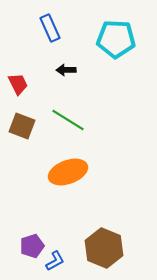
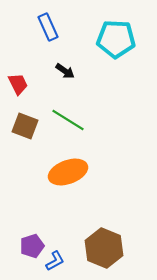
blue rectangle: moved 2 px left, 1 px up
black arrow: moved 1 px left, 1 px down; rotated 144 degrees counterclockwise
brown square: moved 3 px right
